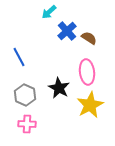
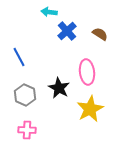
cyan arrow: rotated 49 degrees clockwise
brown semicircle: moved 11 px right, 4 px up
yellow star: moved 4 px down
pink cross: moved 6 px down
